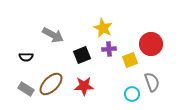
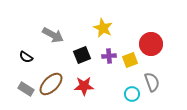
purple cross: moved 7 px down
black semicircle: rotated 32 degrees clockwise
